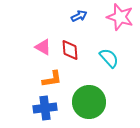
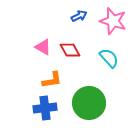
pink star: moved 7 px left, 4 px down
red diamond: rotated 25 degrees counterclockwise
orange L-shape: moved 1 px down
green circle: moved 1 px down
